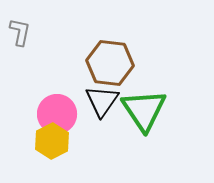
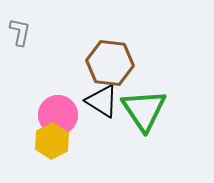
black triangle: rotated 33 degrees counterclockwise
pink circle: moved 1 px right, 1 px down
